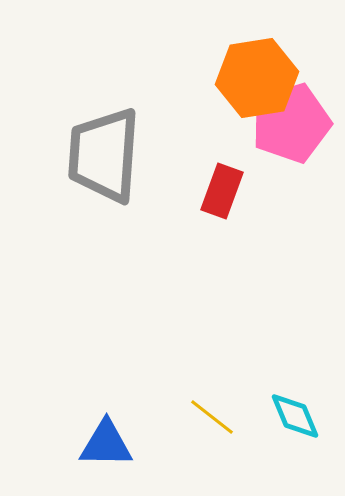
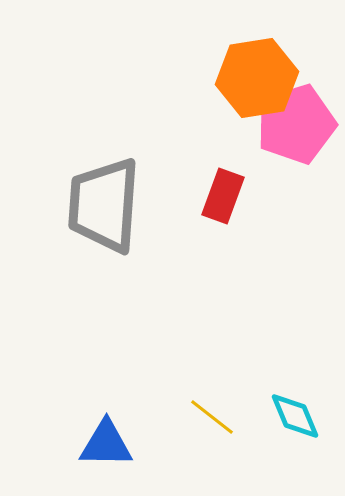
pink pentagon: moved 5 px right, 1 px down
gray trapezoid: moved 50 px down
red rectangle: moved 1 px right, 5 px down
